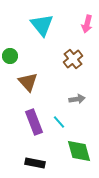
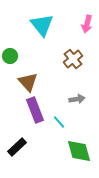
purple rectangle: moved 1 px right, 12 px up
black rectangle: moved 18 px left, 16 px up; rotated 54 degrees counterclockwise
